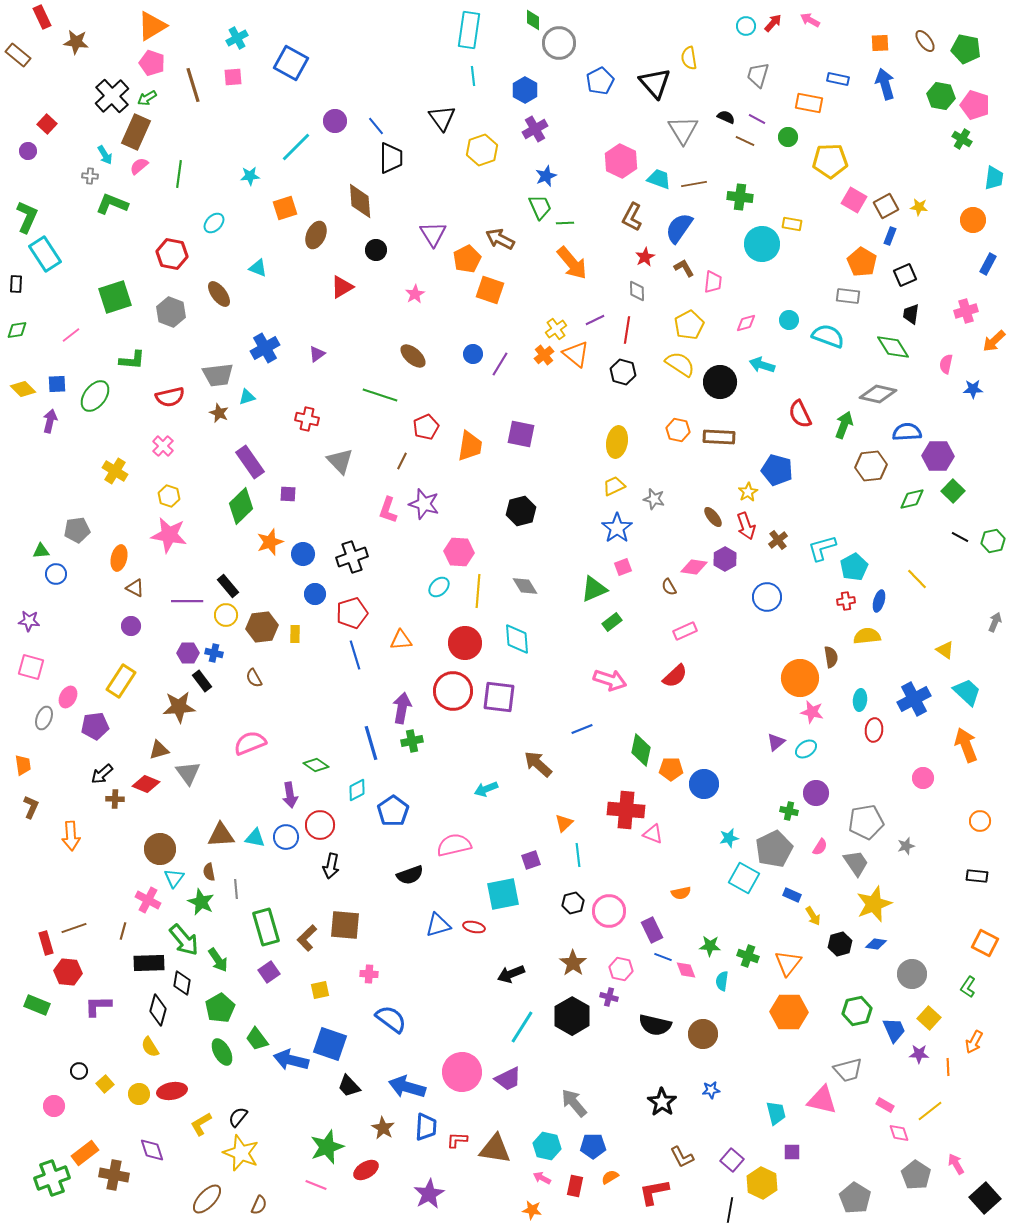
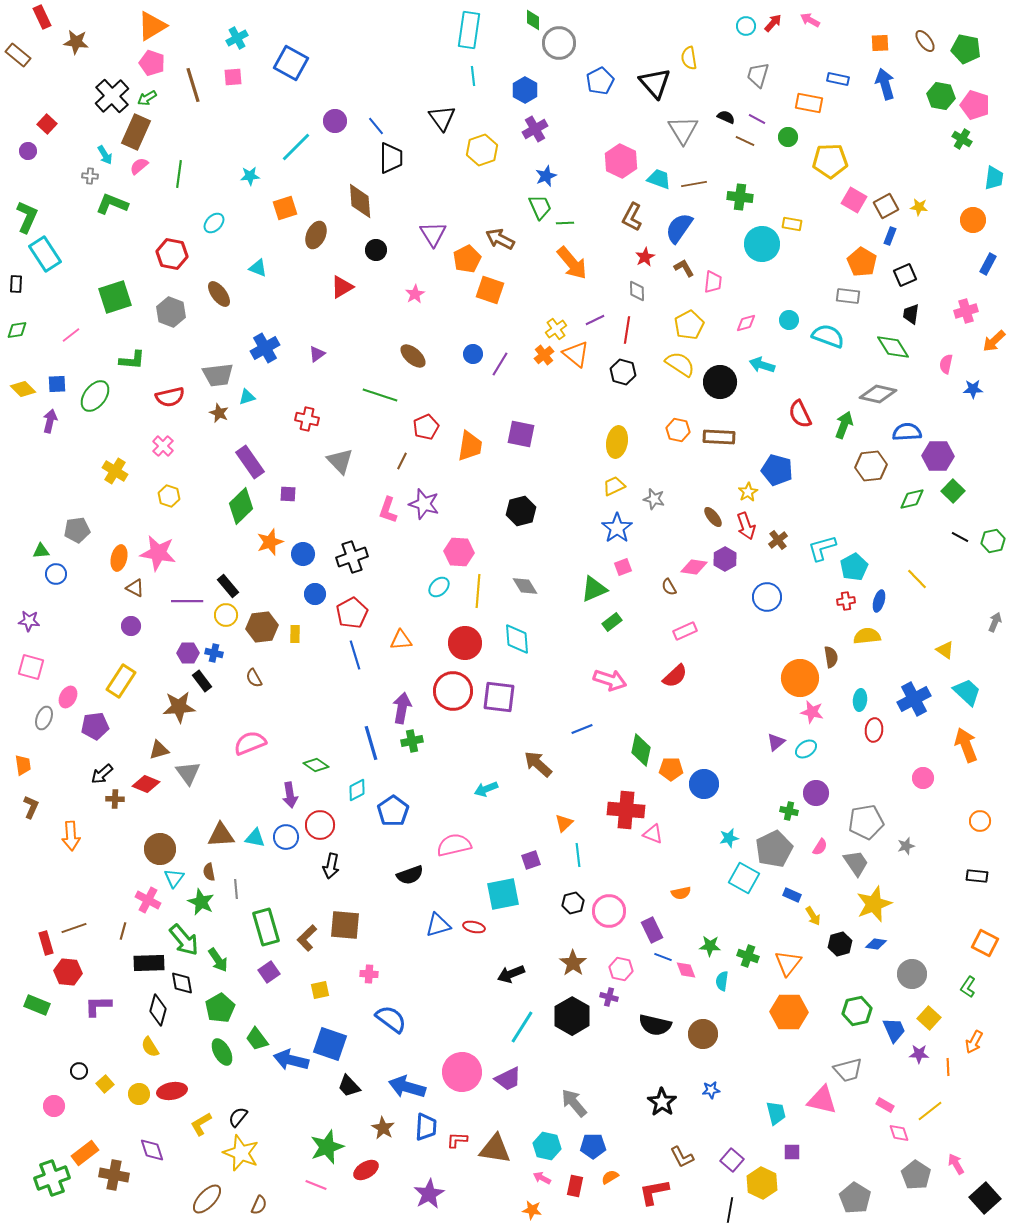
pink star at (169, 535): moved 11 px left, 18 px down
red pentagon at (352, 613): rotated 12 degrees counterclockwise
black diamond at (182, 983): rotated 20 degrees counterclockwise
